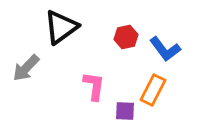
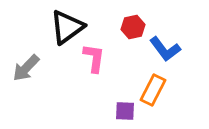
black triangle: moved 6 px right
red hexagon: moved 7 px right, 10 px up
pink L-shape: moved 28 px up
